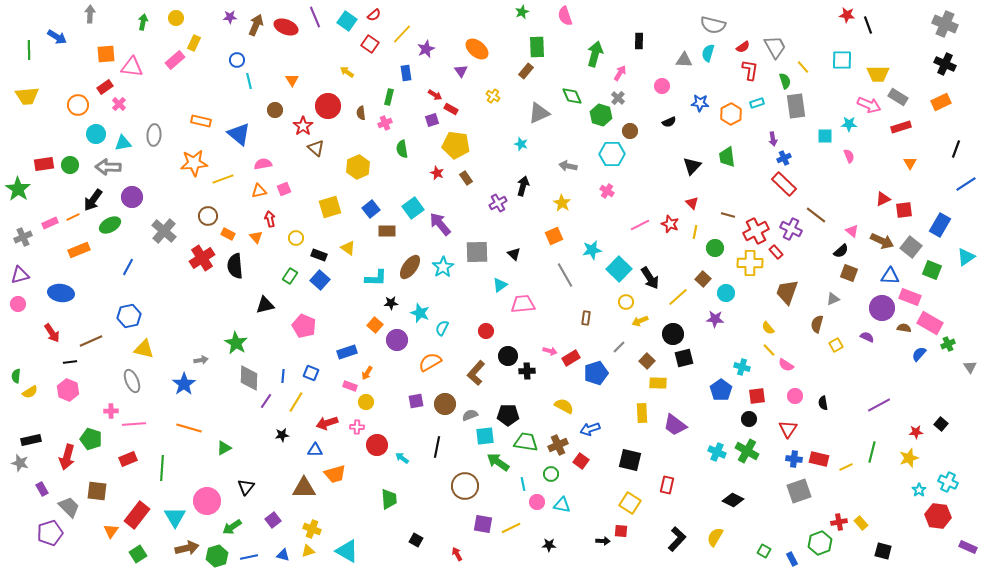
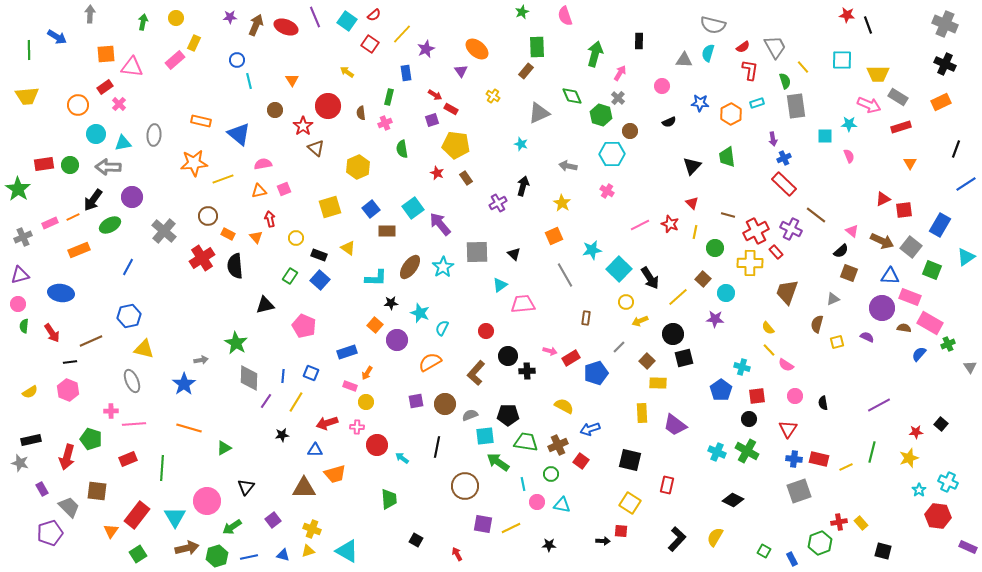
yellow square at (836, 345): moved 1 px right, 3 px up; rotated 16 degrees clockwise
green semicircle at (16, 376): moved 8 px right, 50 px up
